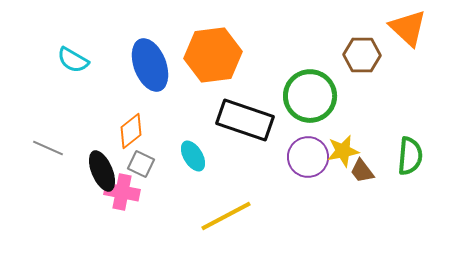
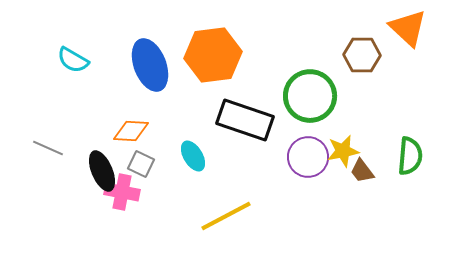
orange diamond: rotated 42 degrees clockwise
